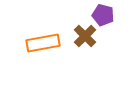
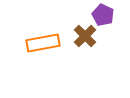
purple pentagon: rotated 10 degrees clockwise
